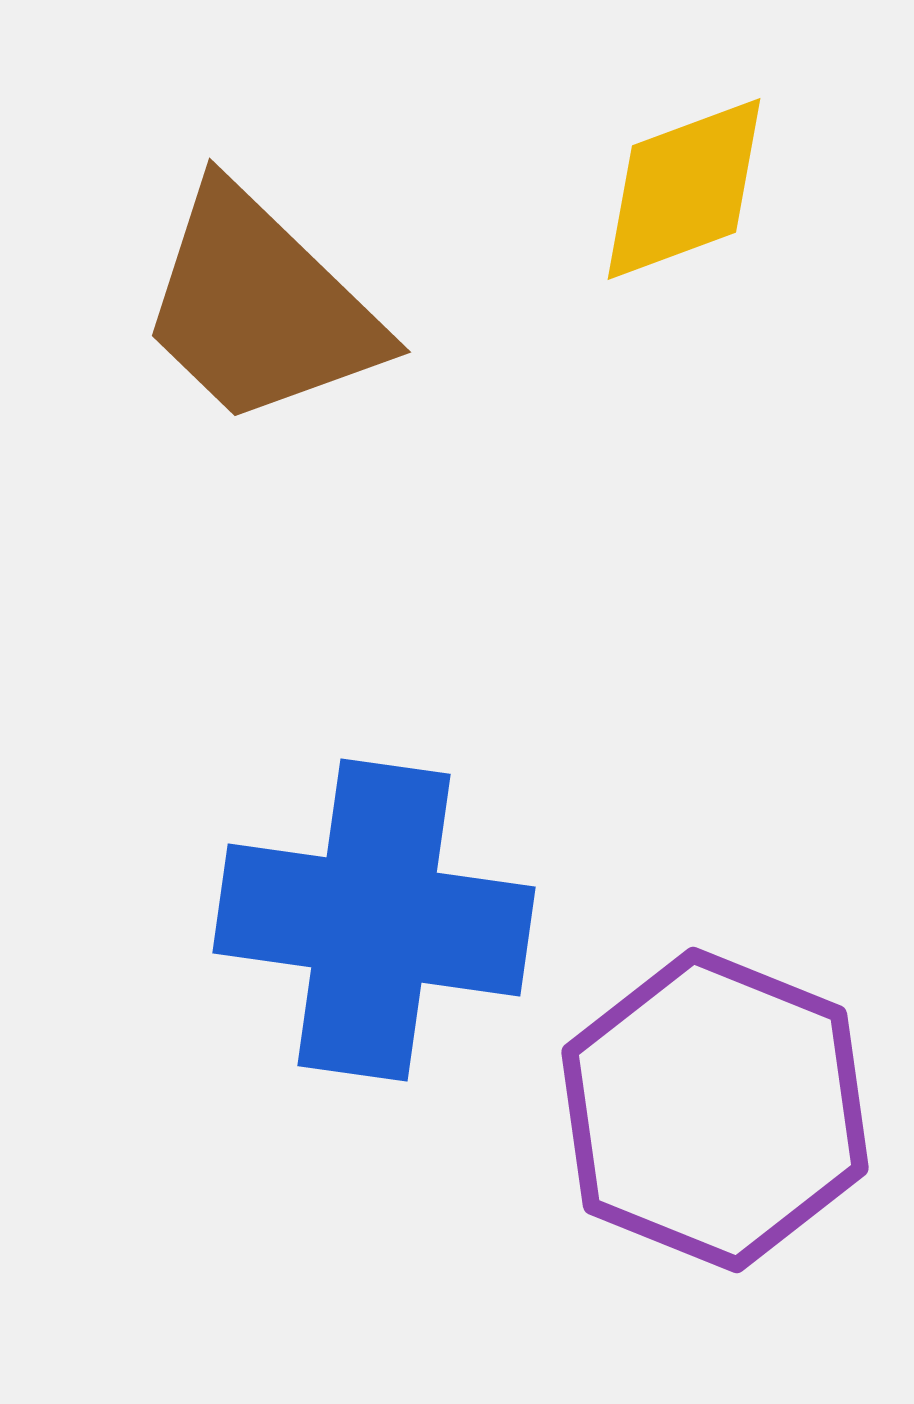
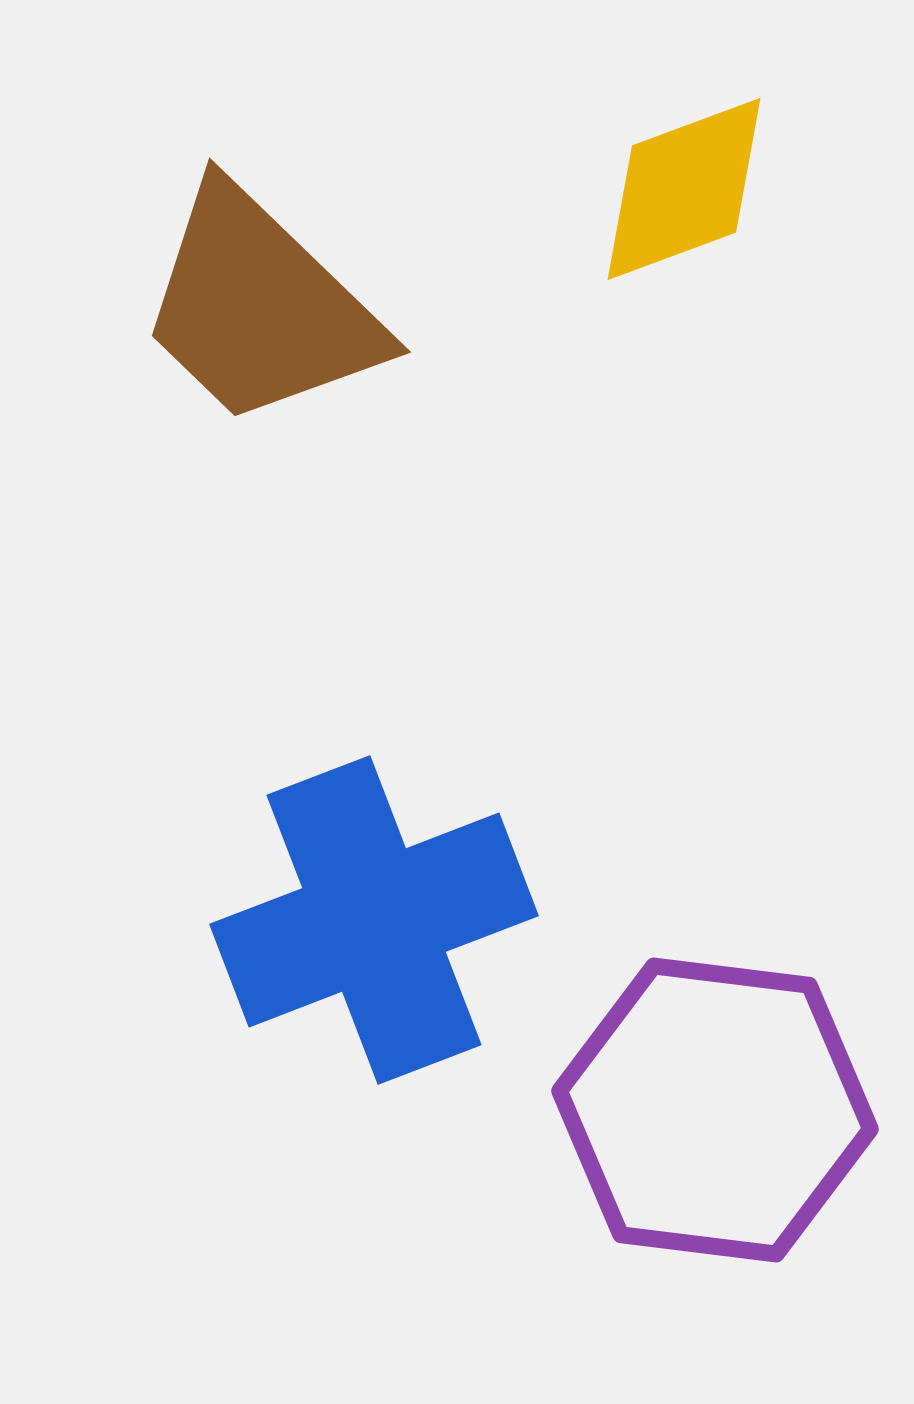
blue cross: rotated 29 degrees counterclockwise
purple hexagon: rotated 15 degrees counterclockwise
